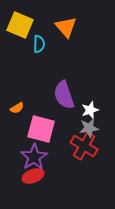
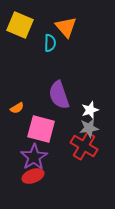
cyan semicircle: moved 11 px right, 1 px up
purple semicircle: moved 5 px left
